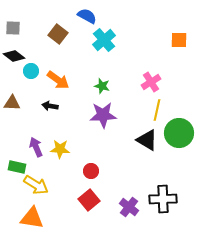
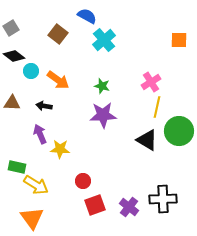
gray square: moved 2 px left; rotated 35 degrees counterclockwise
black arrow: moved 6 px left
yellow line: moved 3 px up
green circle: moved 2 px up
purple arrow: moved 4 px right, 13 px up
red circle: moved 8 px left, 10 px down
red square: moved 6 px right, 5 px down; rotated 20 degrees clockwise
orange triangle: rotated 45 degrees clockwise
